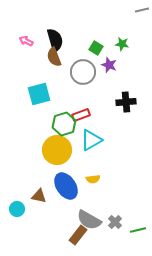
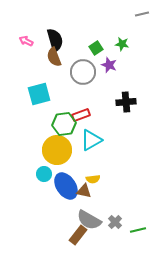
gray line: moved 4 px down
green square: rotated 24 degrees clockwise
green hexagon: rotated 10 degrees clockwise
brown triangle: moved 45 px right, 5 px up
cyan circle: moved 27 px right, 35 px up
